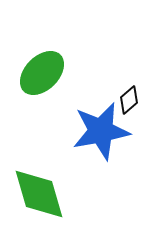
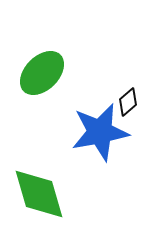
black diamond: moved 1 px left, 2 px down
blue star: moved 1 px left, 1 px down
